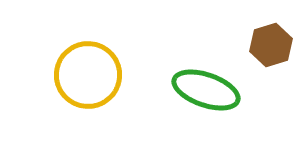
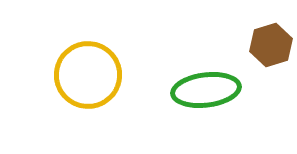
green ellipse: rotated 26 degrees counterclockwise
